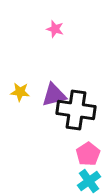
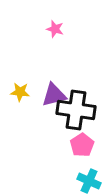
pink pentagon: moved 6 px left, 9 px up
cyan cross: rotated 30 degrees counterclockwise
